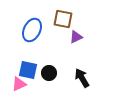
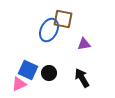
blue ellipse: moved 17 px right
purple triangle: moved 8 px right, 7 px down; rotated 16 degrees clockwise
blue square: rotated 12 degrees clockwise
